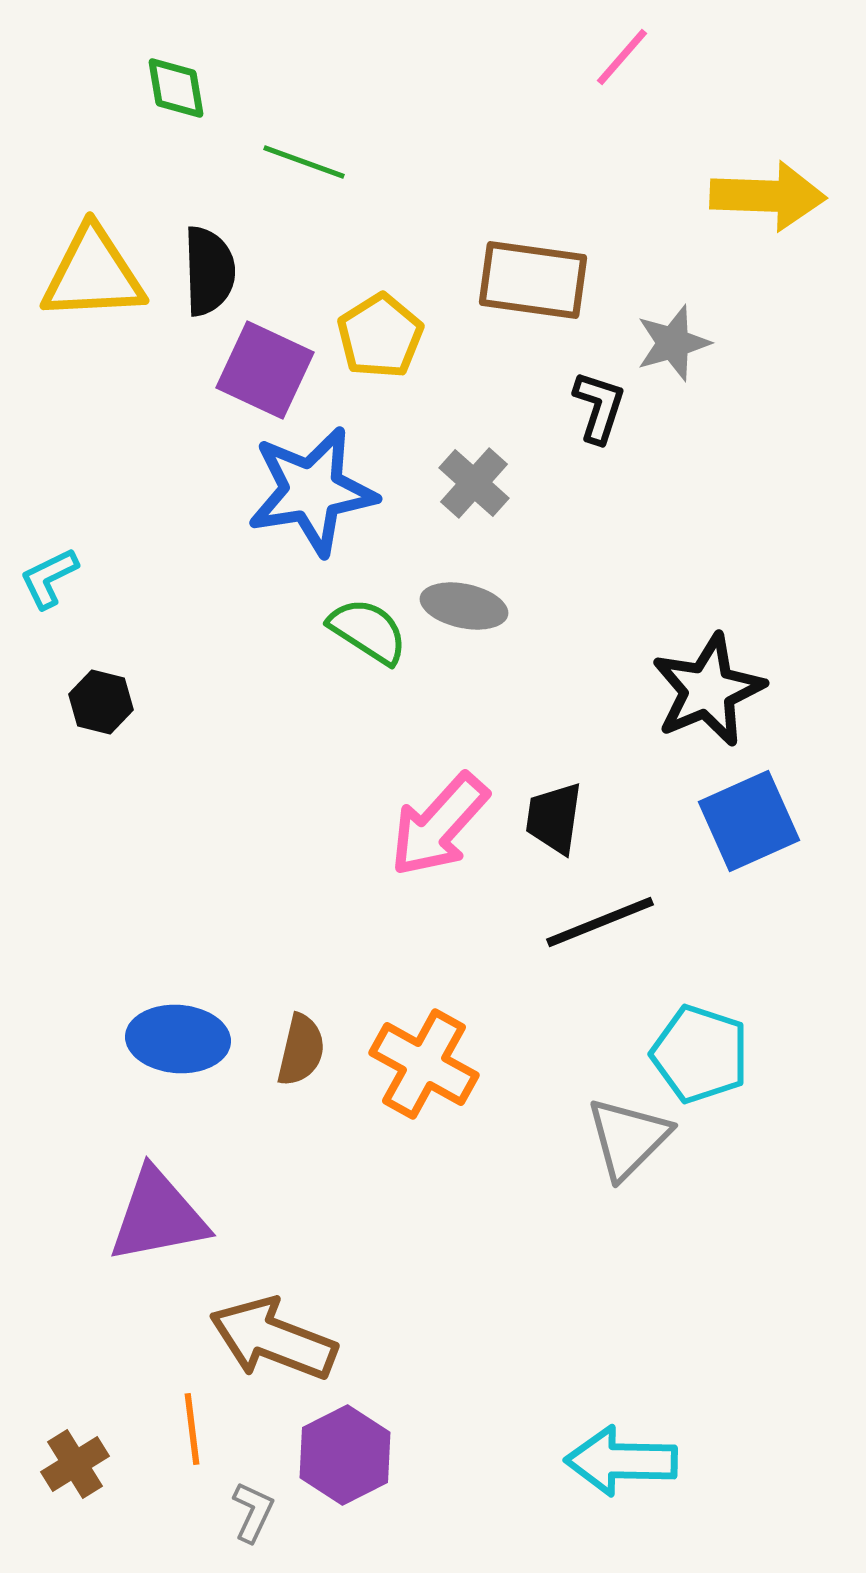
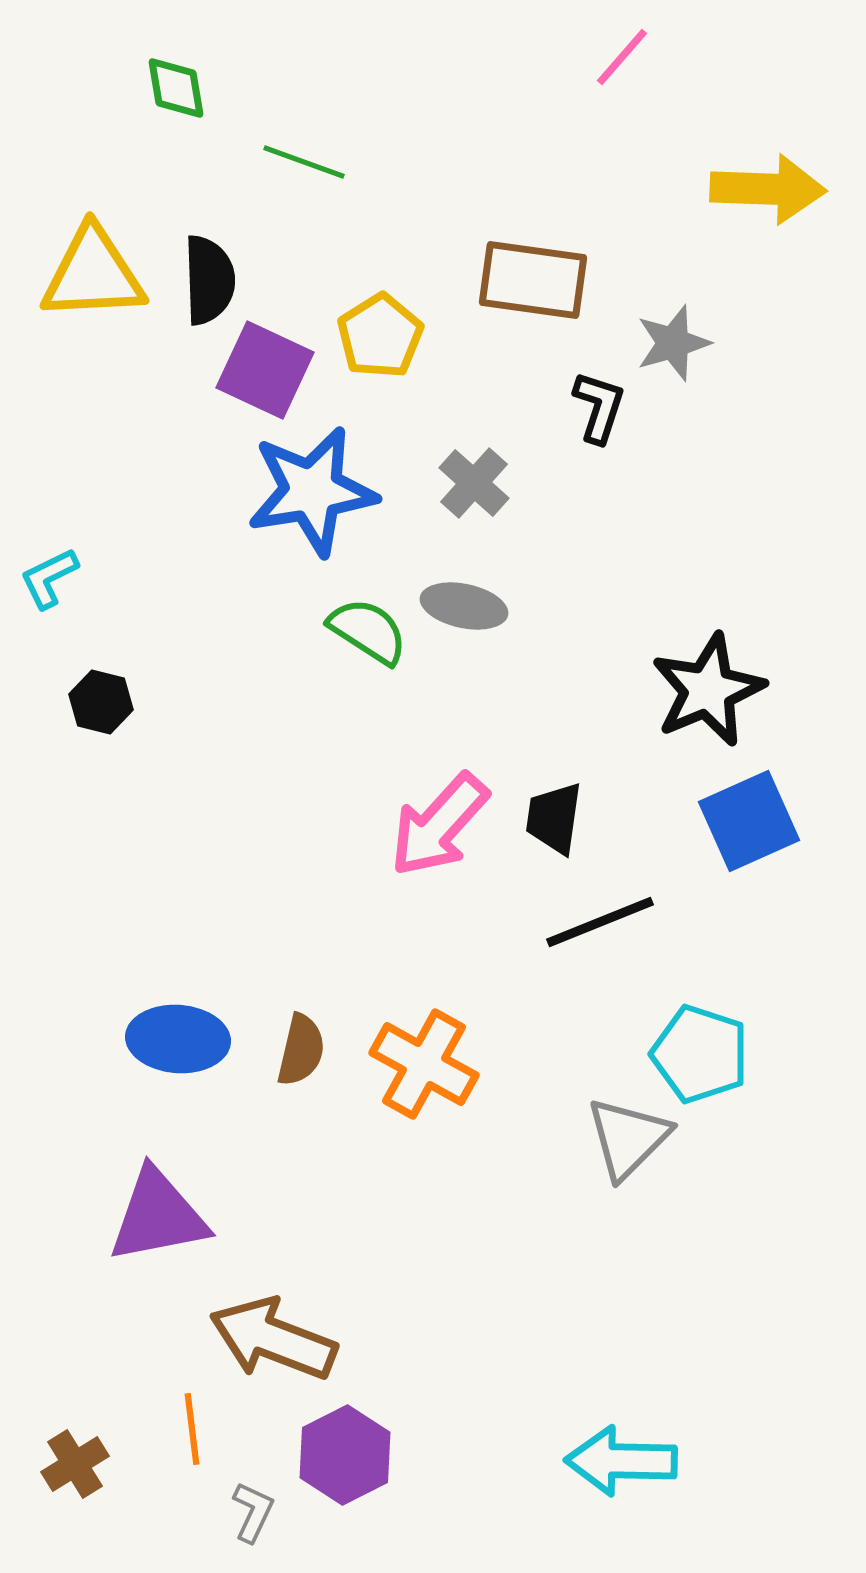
yellow arrow: moved 7 px up
black semicircle: moved 9 px down
